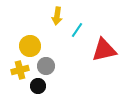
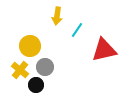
gray circle: moved 1 px left, 1 px down
yellow cross: rotated 36 degrees counterclockwise
black circle: moved 2 px left, 1 px up
